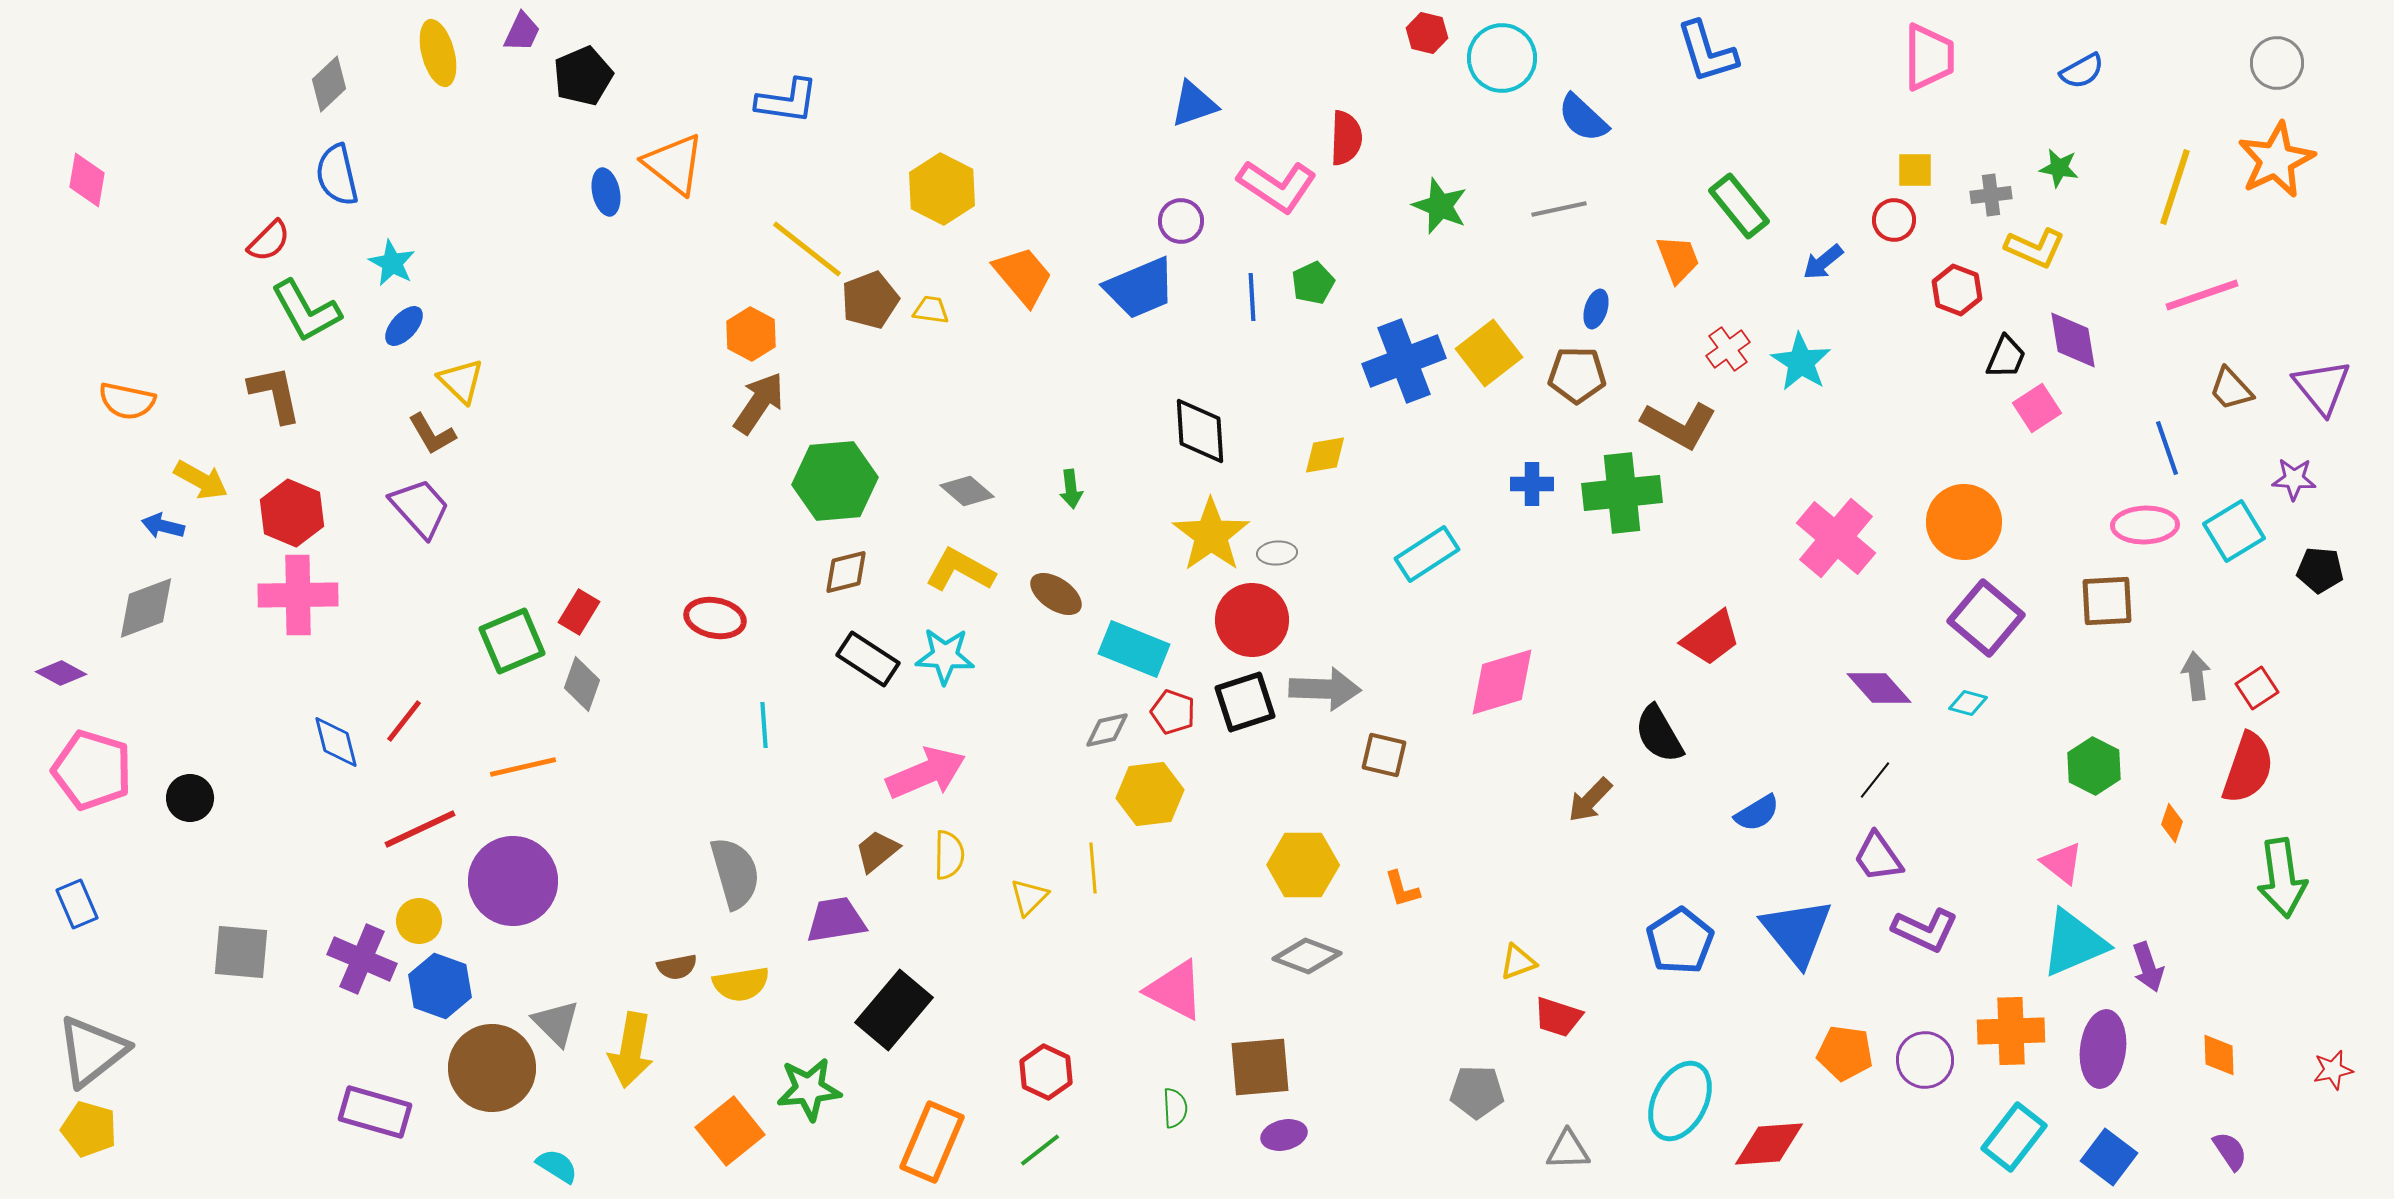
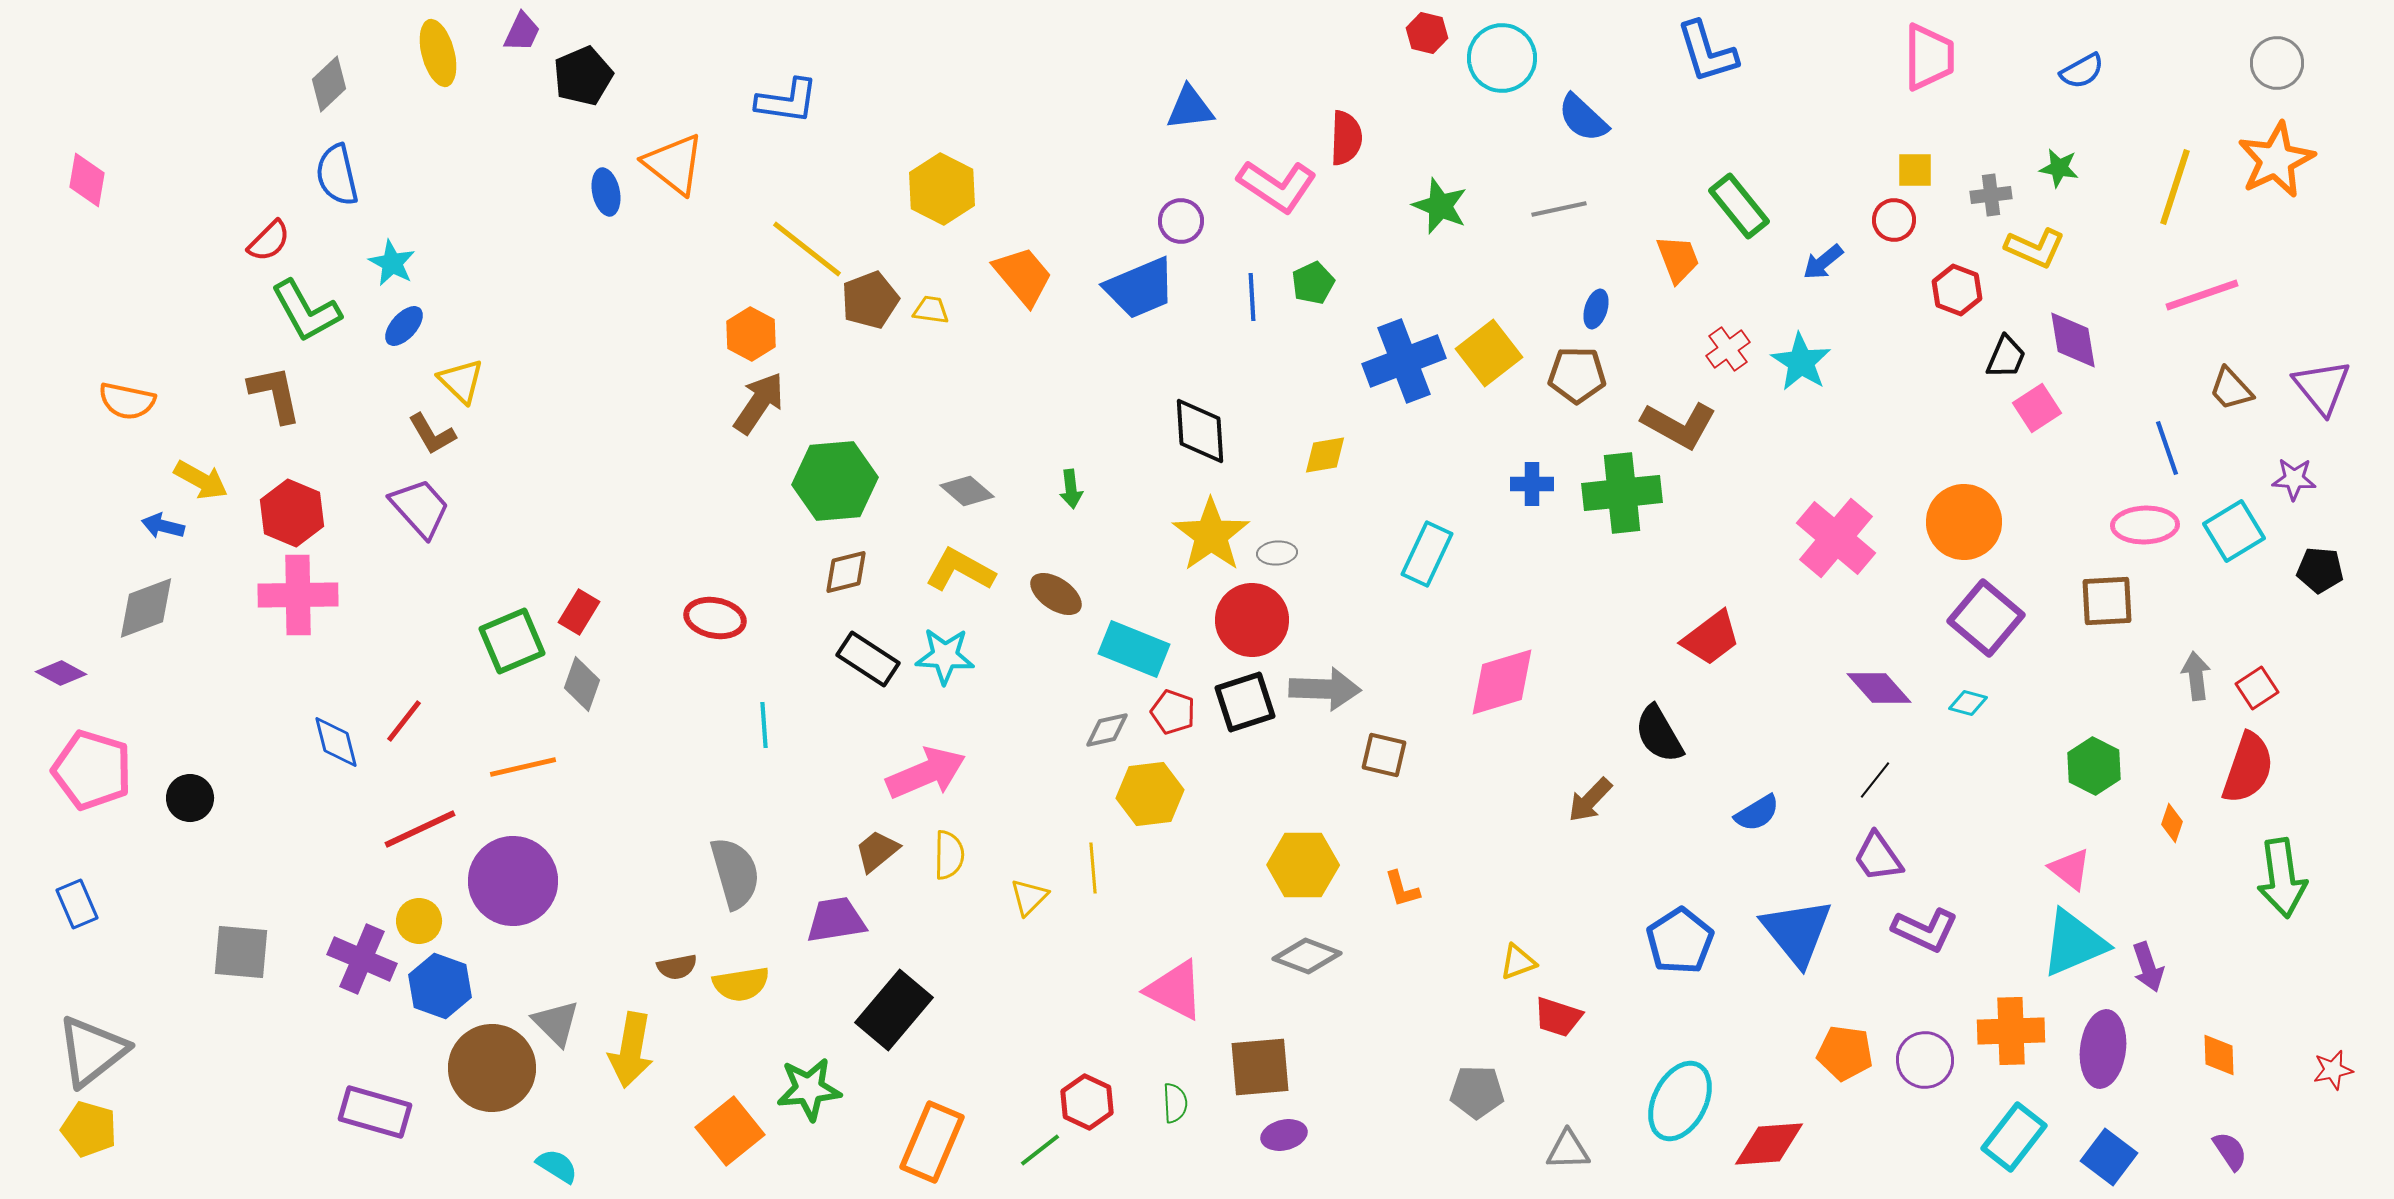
blue triangle at (1194, 104): moved 4 px left, 4 px down; rotated 12 degrees clockwise
cyan rectangle at (1427, 554): rotated 32 degrees counterclockwise
pink triangle at (2062, 863): moved 8 px right, 6 px down
red hexagon at (1046, 1072): moved 41 px right, 30 px down
green semicircle at (1175, 1108): moved 5 px up
